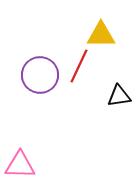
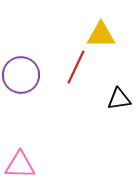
red line: moved 3 px left, 1 px down
purple circle: moved 19 px left
black triangle: moved 3 px down
